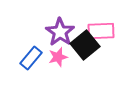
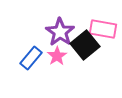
pink rectangle: moved 2 px right, 2 px up; rotated 12 degrees clockwise
pink star: moved 1 px left, 1 px up; rotated 18 degrees counterclockwise
